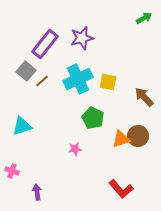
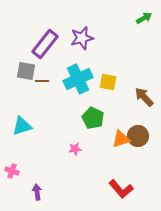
gray square: rotated 30 degrees counterclockwise
brown line: rotated 40 degrees clockwise
